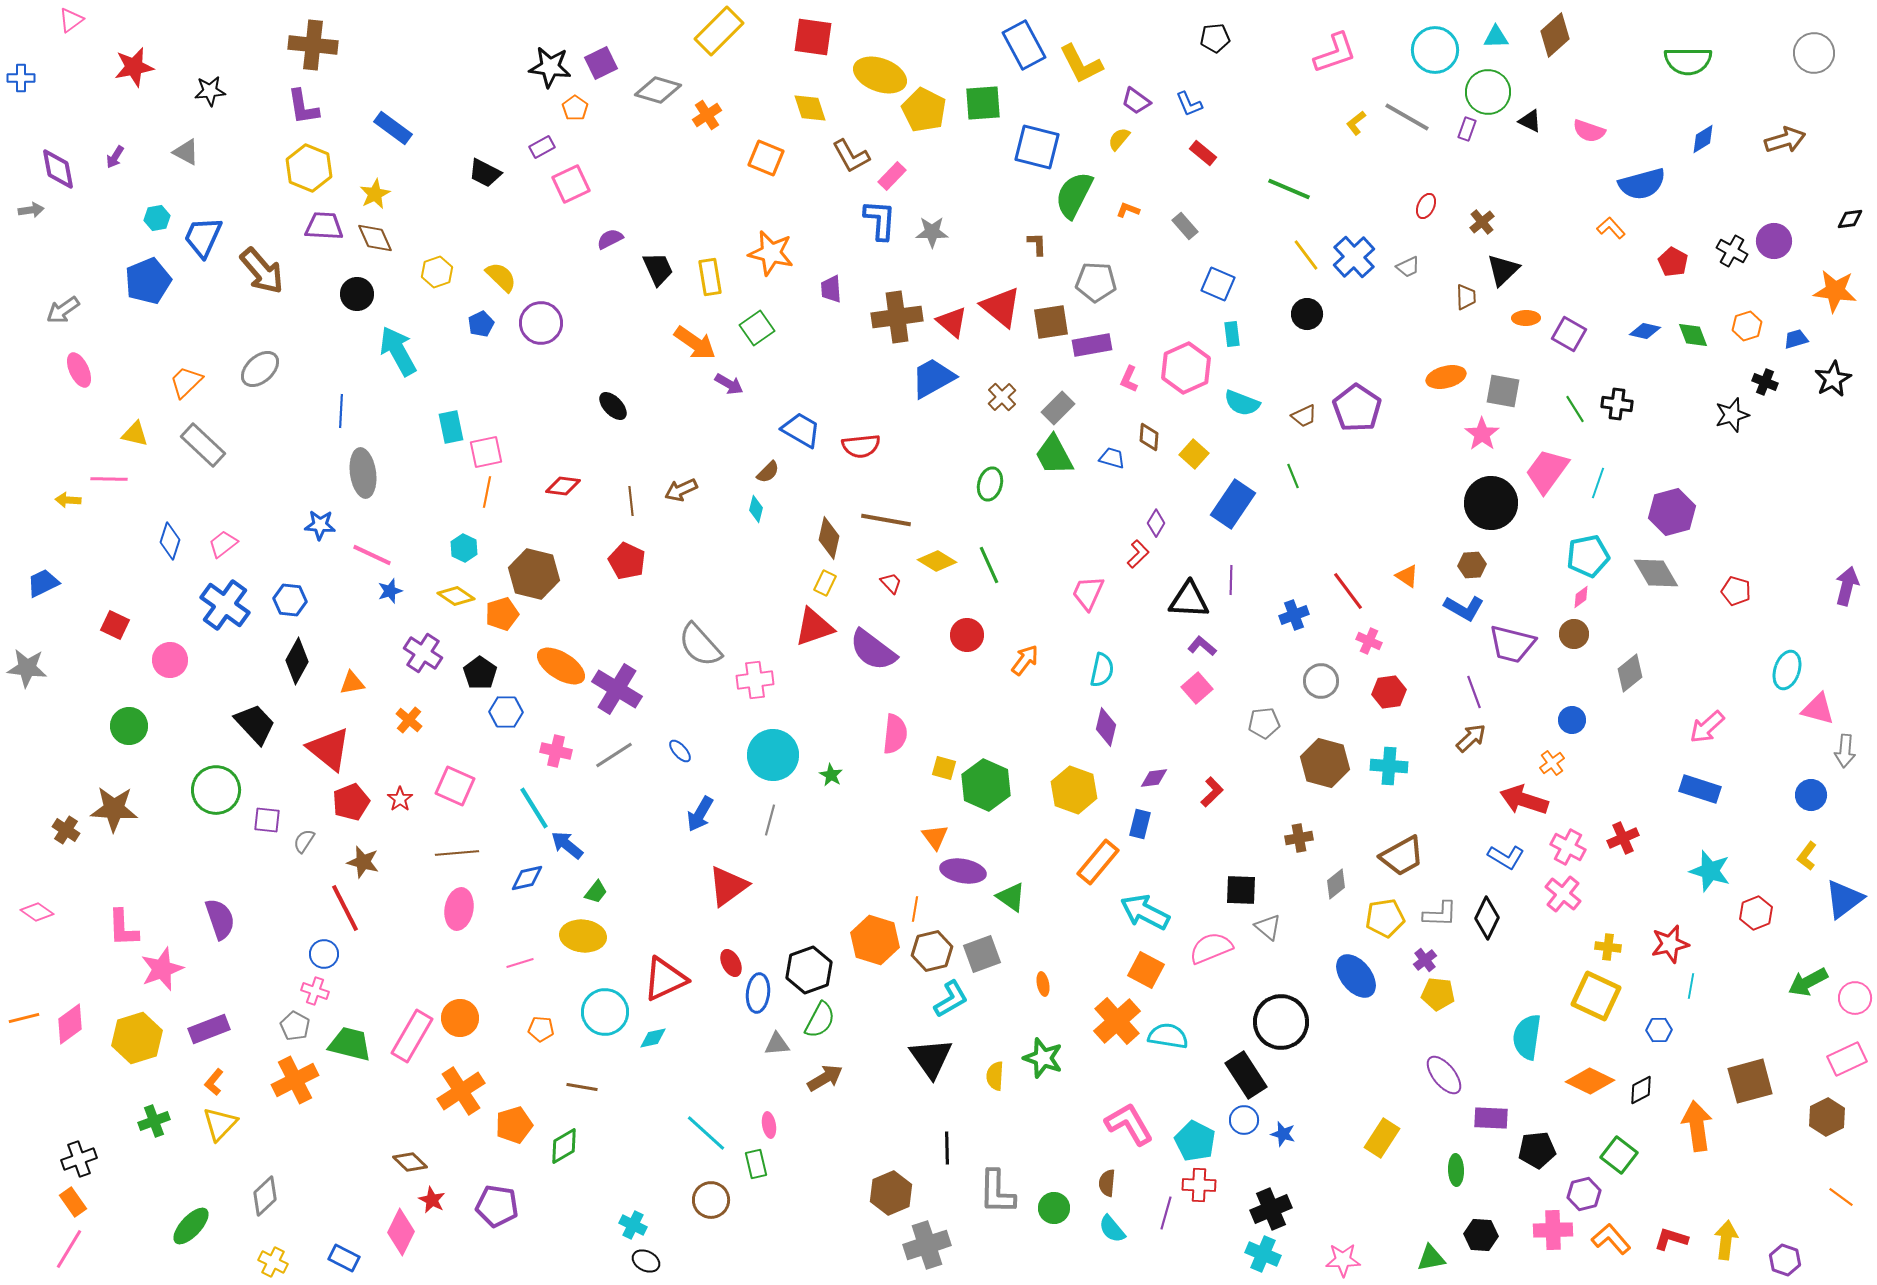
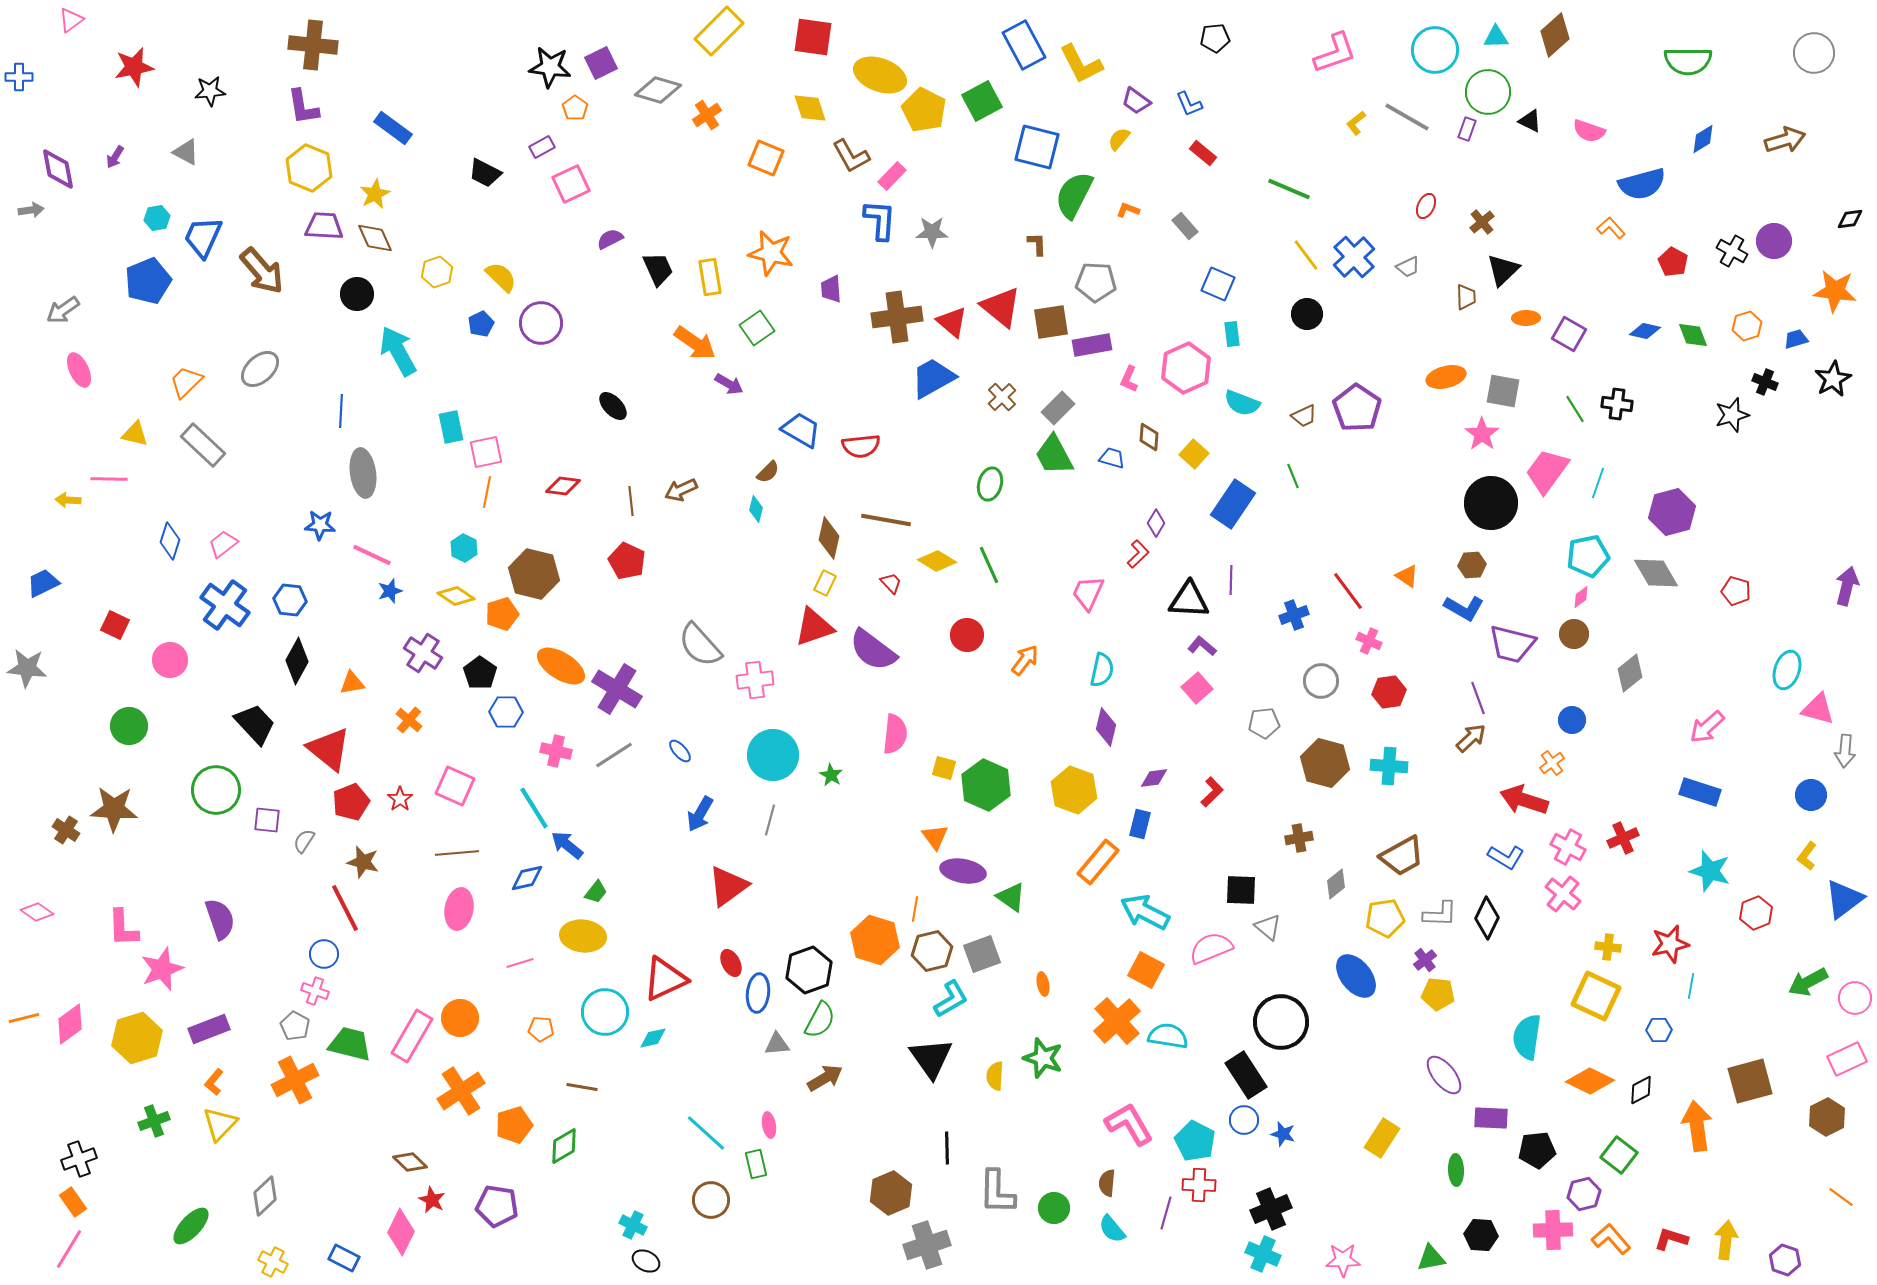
blue cross at (21, 78): moved 2 px left, 1 px up
green square at (983, 103): moved 1 px left, 2 px up; rotated 24 degrees counterclockwise
purple line at (1474, 692): moved 4 px right, 6 px down
blue rectangle at (1700, 789): moved 3 px down
